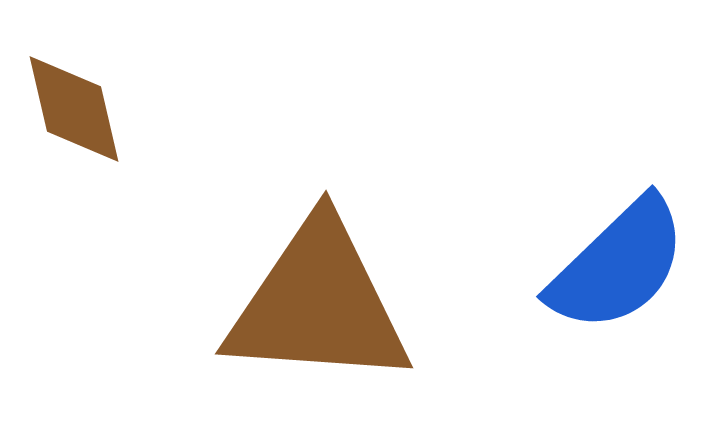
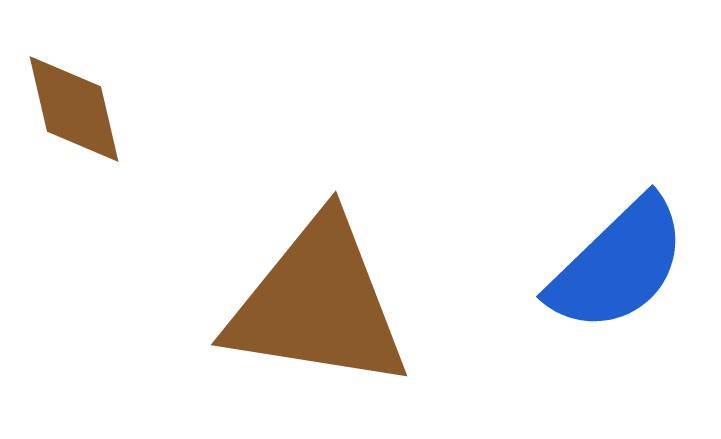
brown triangle: rotated 5 degrees clockwise
